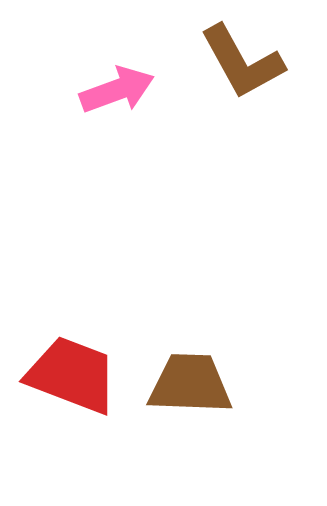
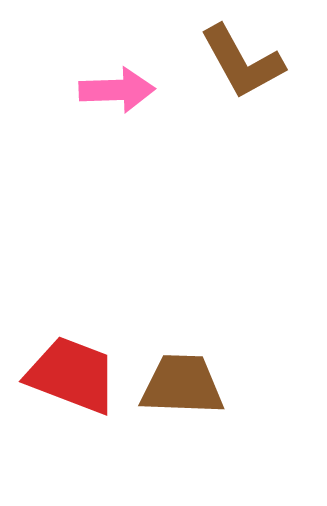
pink arrow: rotated 18 degrees clockwise
brown trapezoid: moved 8 px left, 1 px down
